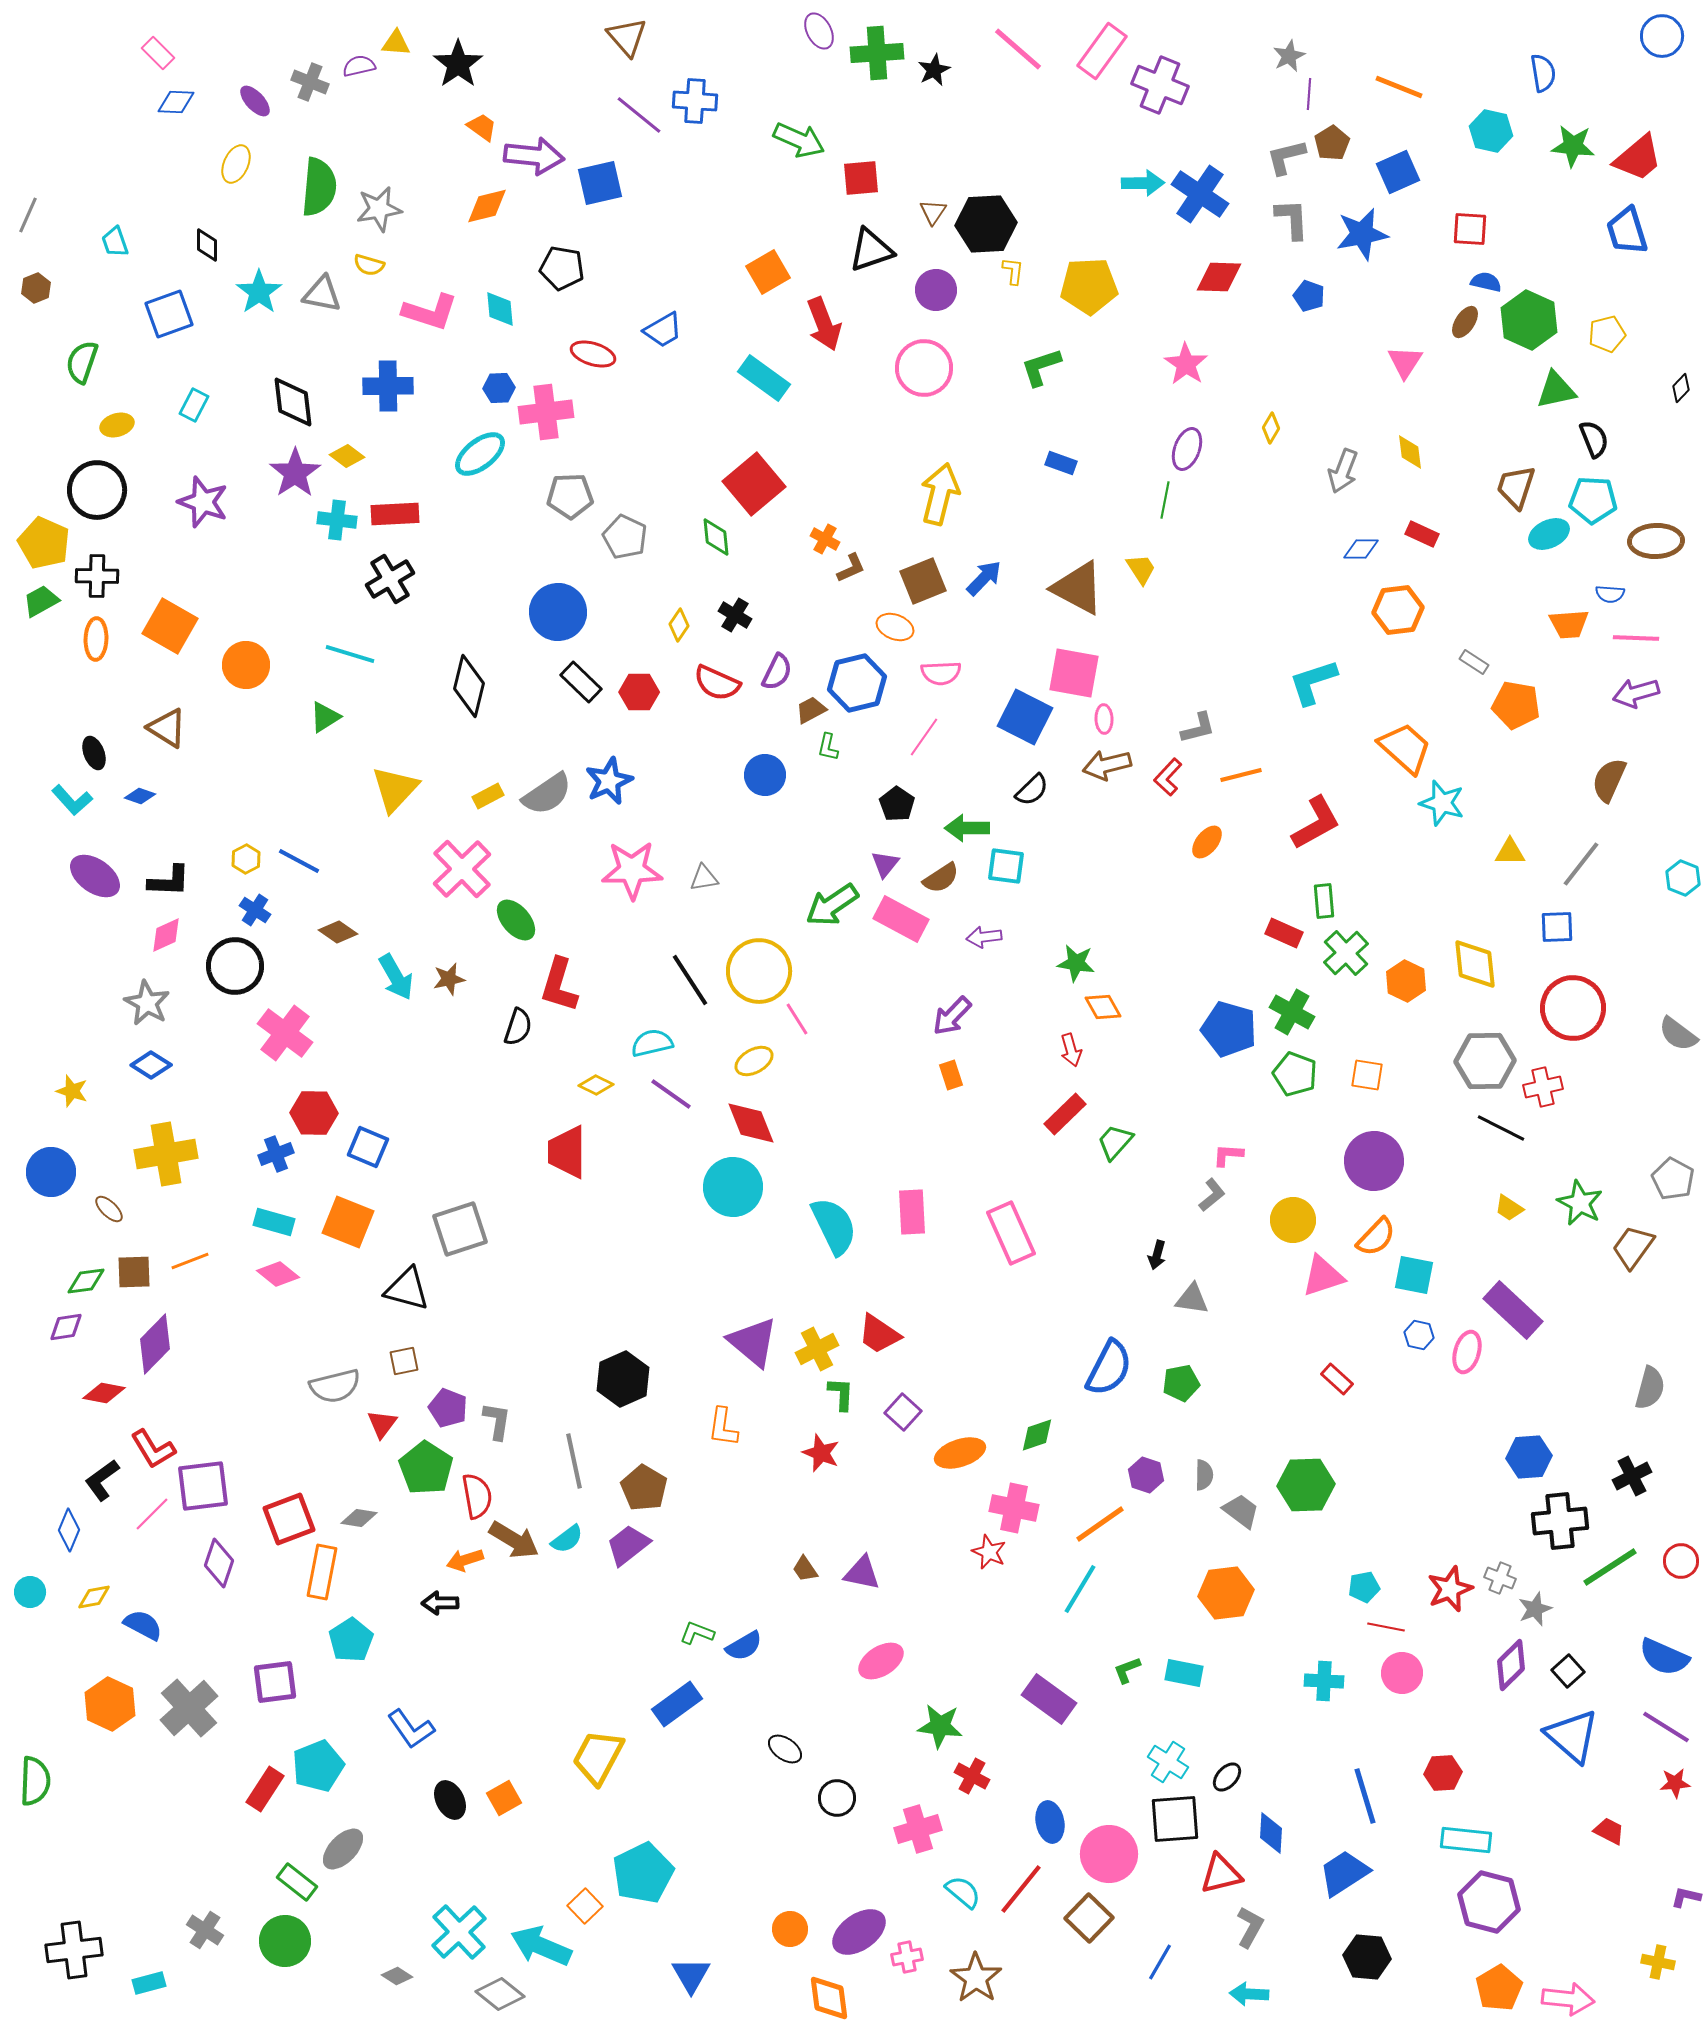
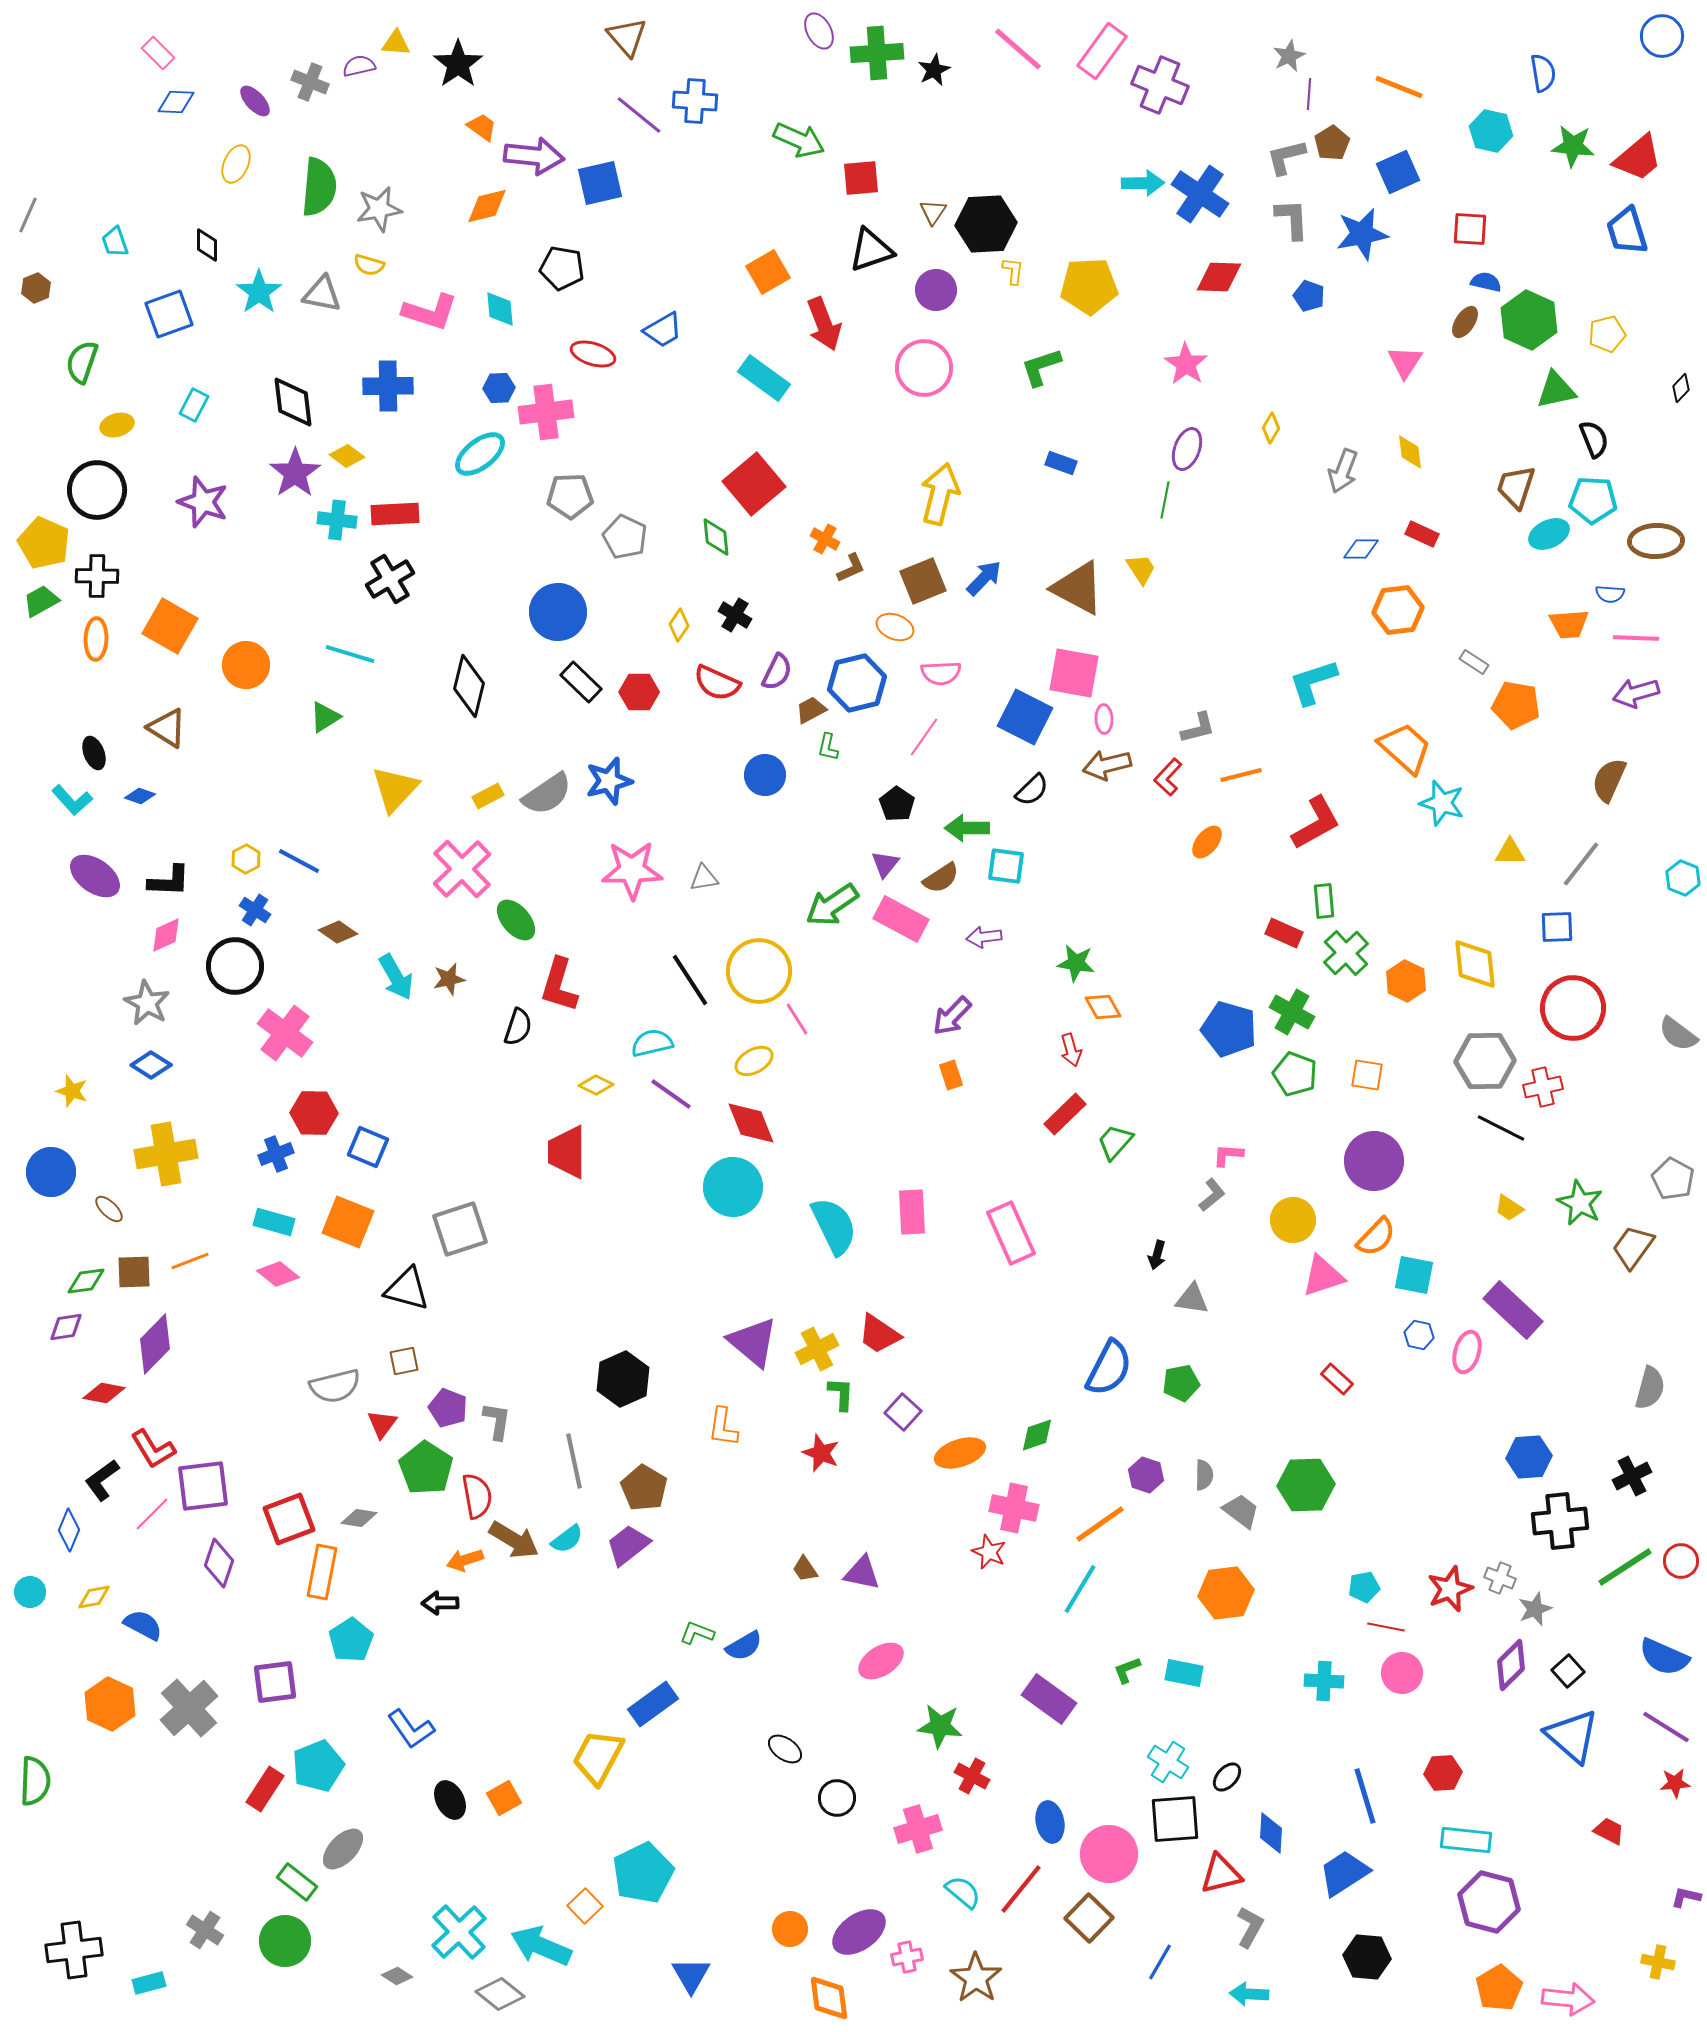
blue star at (609, 781): rotated 9 degrees clockwise
green line at (1610, 1567): moved 15 px right
blue rectangle at (677, 1704): moved 24 px left
